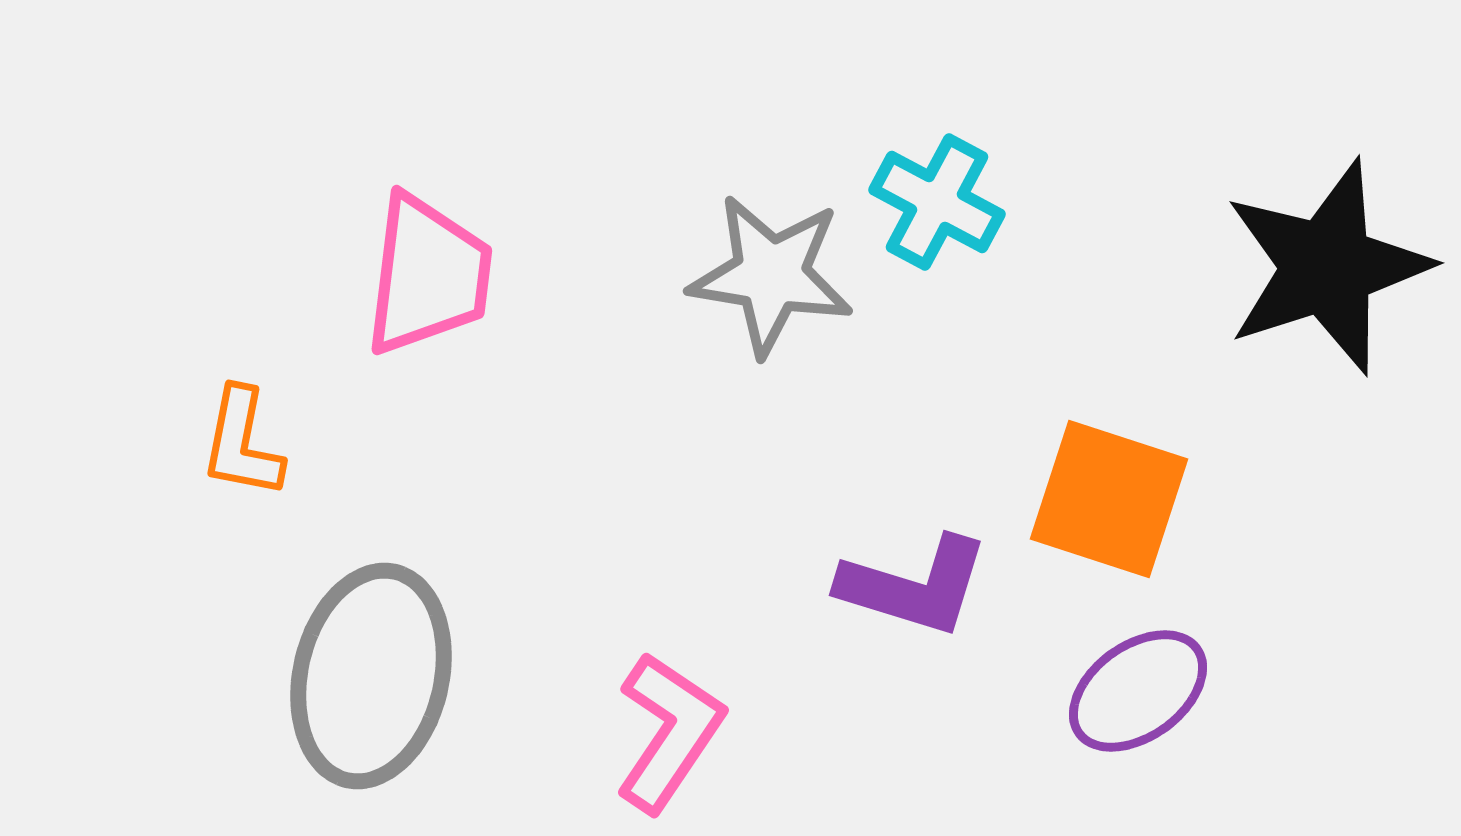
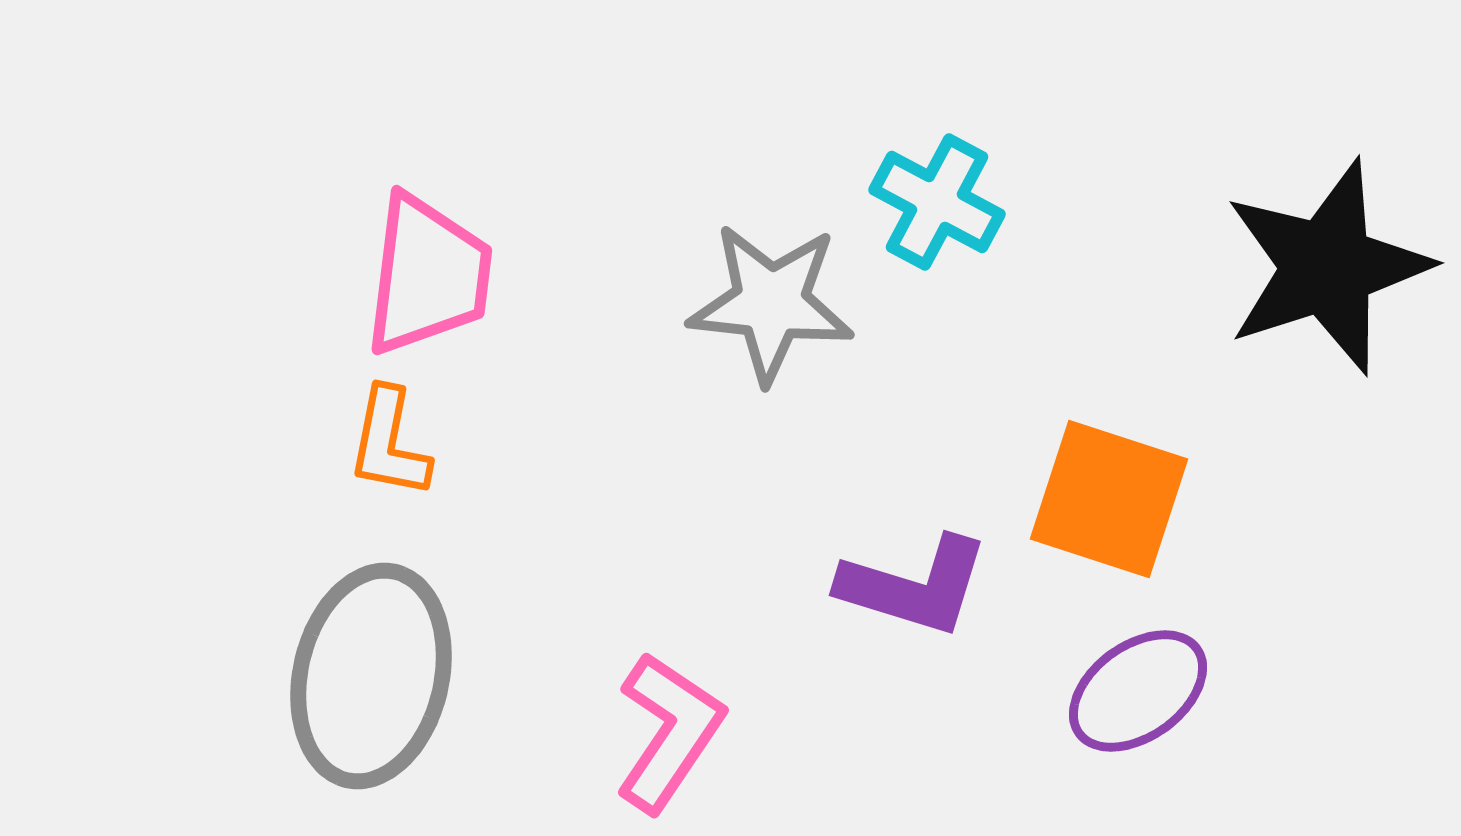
gray star: moved 28 px down; rotated 3 degrees counterclockwise
orange L-shape: moved 147 px right
